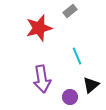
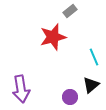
red star: moved 14 px right, 9 px down
cyan line: moved 17 px right, 1 px down
purple arrow: moved 21 px left, 10 px down
